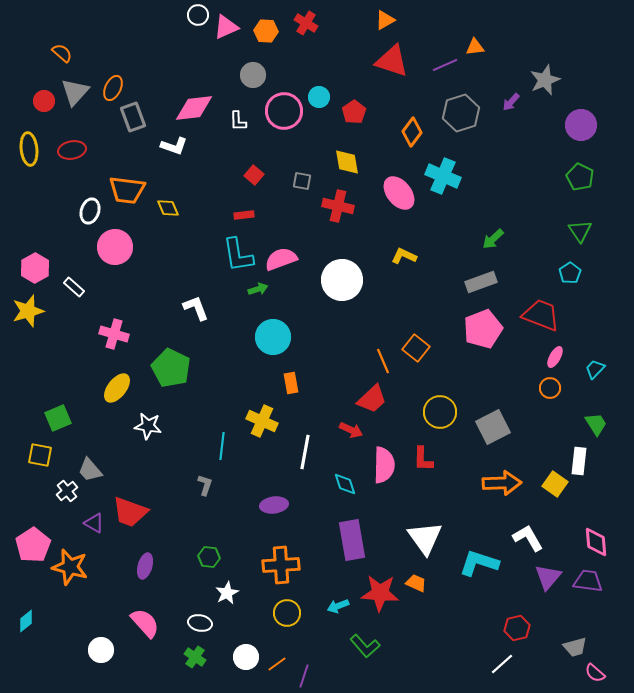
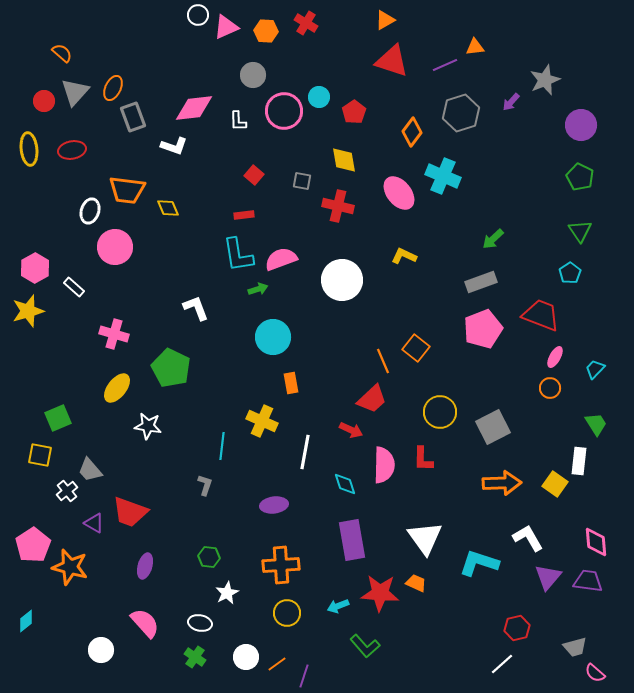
yellow diamond at (347, 162): moved 3 px left, 2 px up
